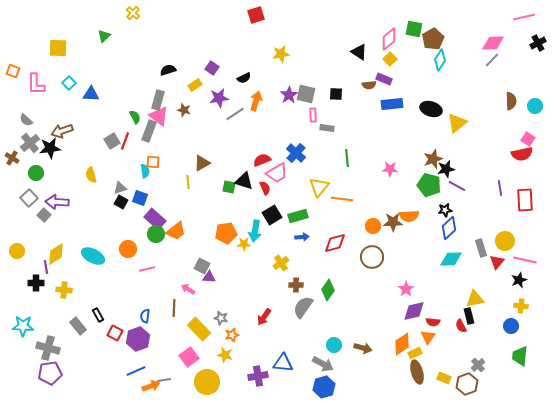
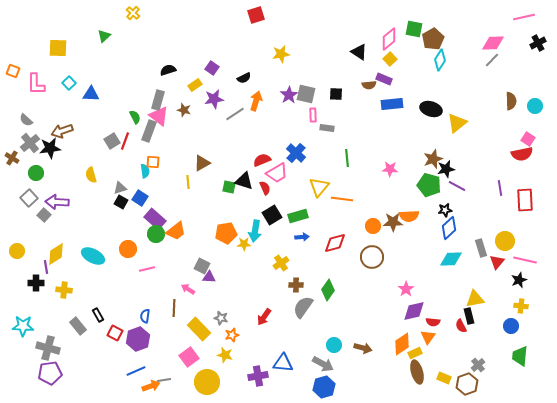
purple star at (219, 98): moved 5 px left, 1 px down
blue square at (140, 198): rotated 14 degrees clockwise
